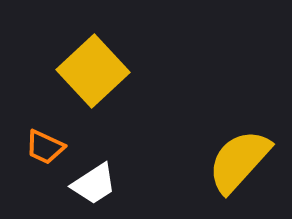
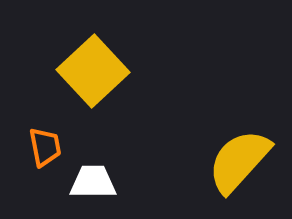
orange trapezoid: rotated 126 degrees counterclockwise
white trapezoid: moved 1 px left, 2 px up; rotated 147 degrees counterclockwise
